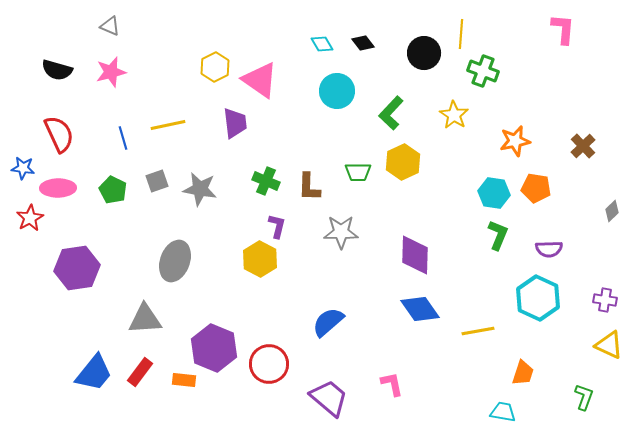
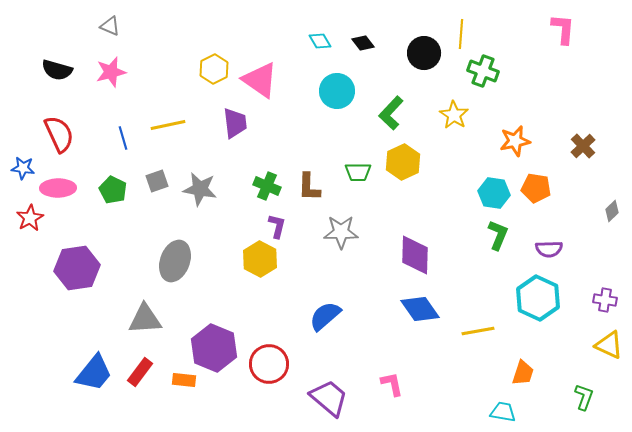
cyan diamond at (322, 44): moved 2 px left, 3 px up
yellow hexagon at (215, 67): moved 1 px left, 2 px down
green cross at (266, 181): moved 1 px right, 5 px down
blue semicircle at (328, 322): moved 3 px left, 6 px up
